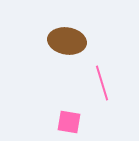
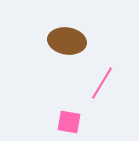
pink line: rotated 48 degrees clockwise
